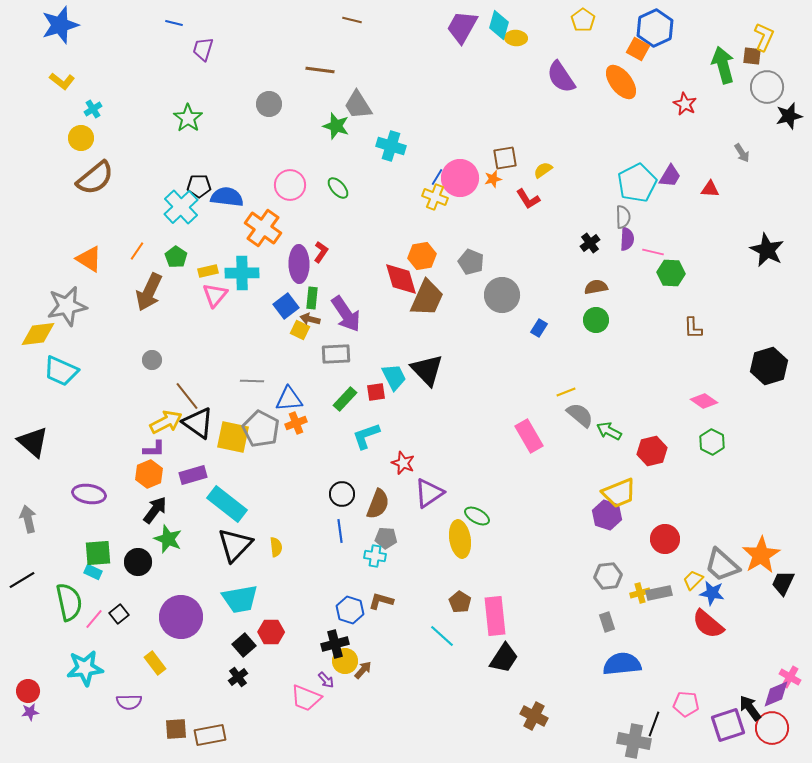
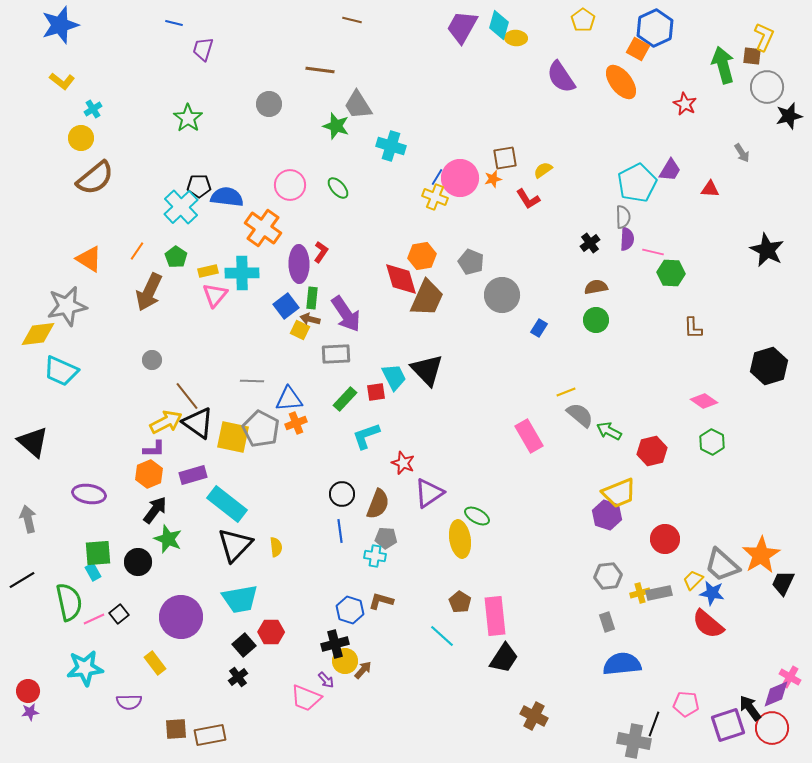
purple trapezoid at (670, 176): moved 6 px up
cyan rectangle at (93, 572): rotated 36 degrees clockwise
pink line at (94, 619): rotated 25 degrees clockwise
